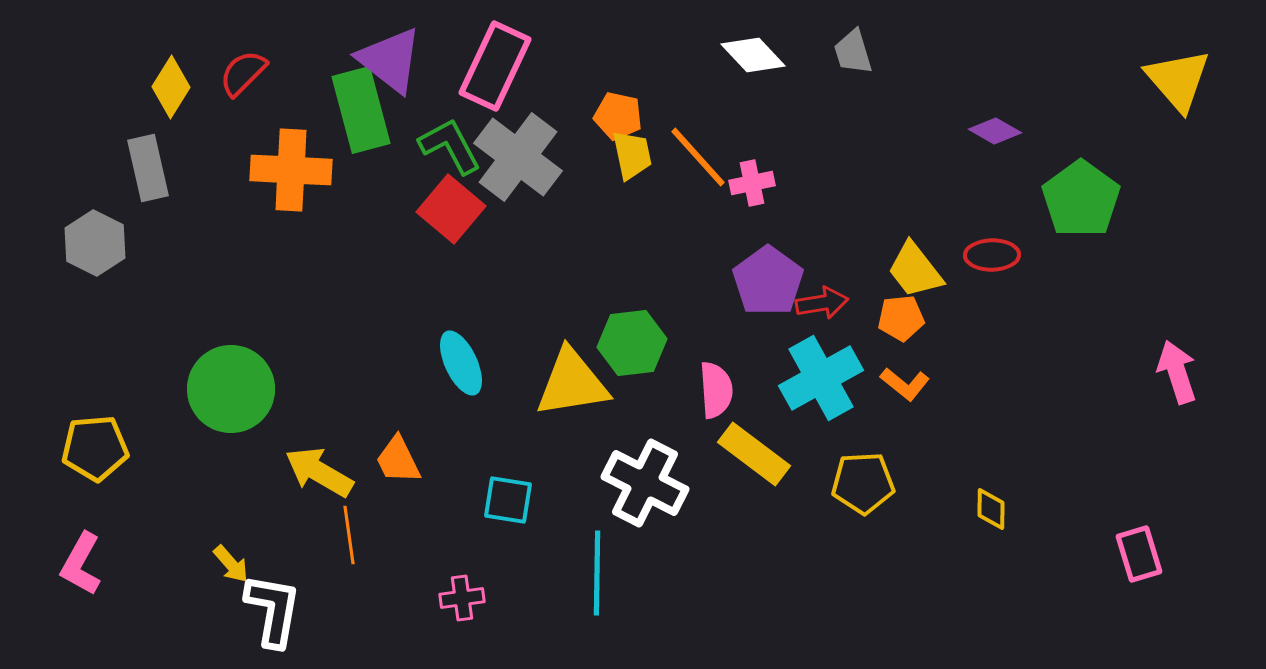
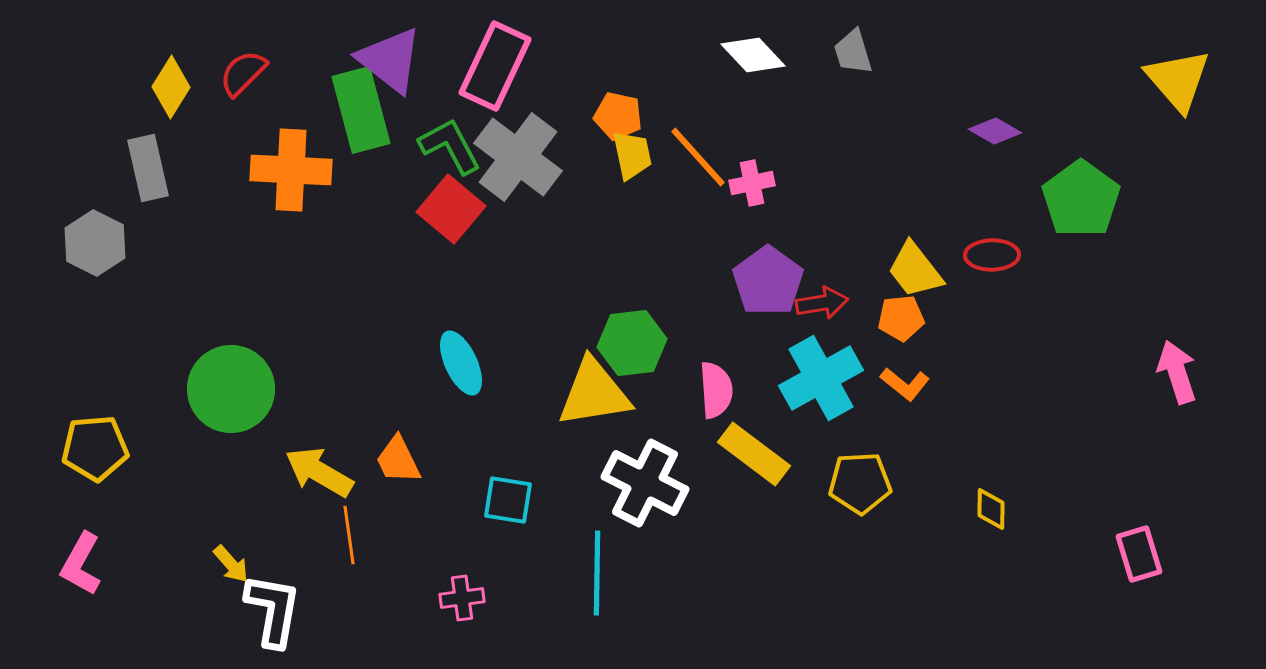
yellow triangle at (572, 383): moved 22 px right, 10 px down
yellow pentagon at (863, 483): moved 3 px left
